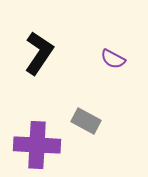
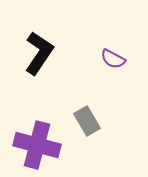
gray rectangle: moved 1 px right; rotated 32 degrees clockwise
purple cross: rotated 12 degrees clockwise
